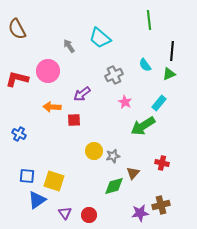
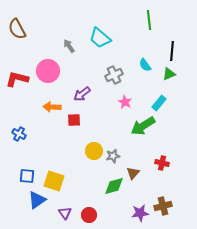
brown cross: moved 2 px right, 1 px down
